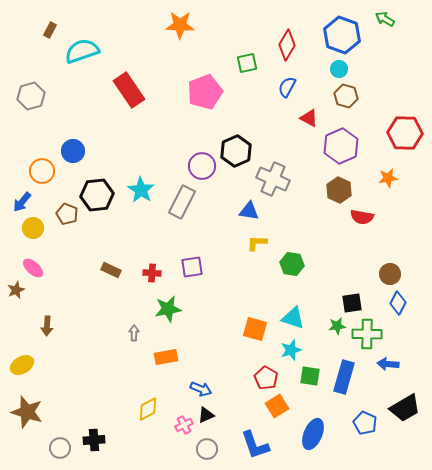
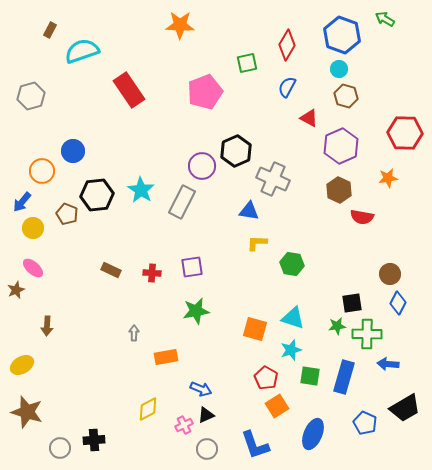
green star at (168, 309): moved 28 px right, 2 px down
